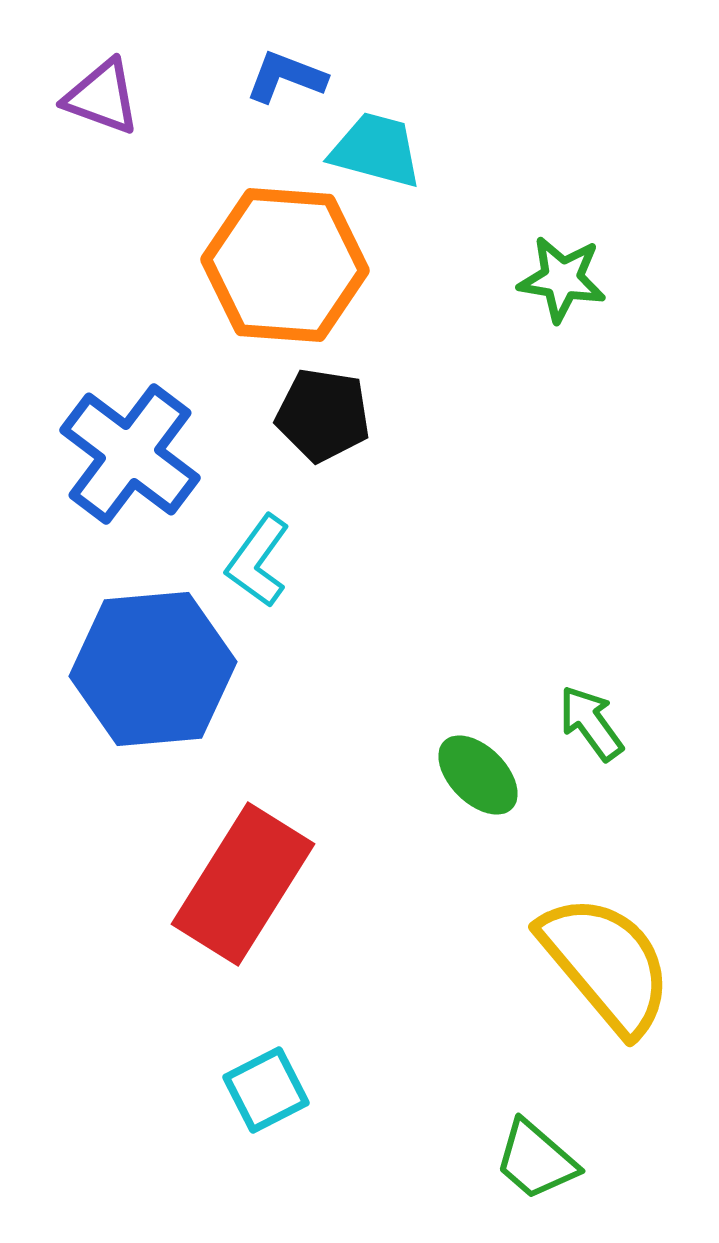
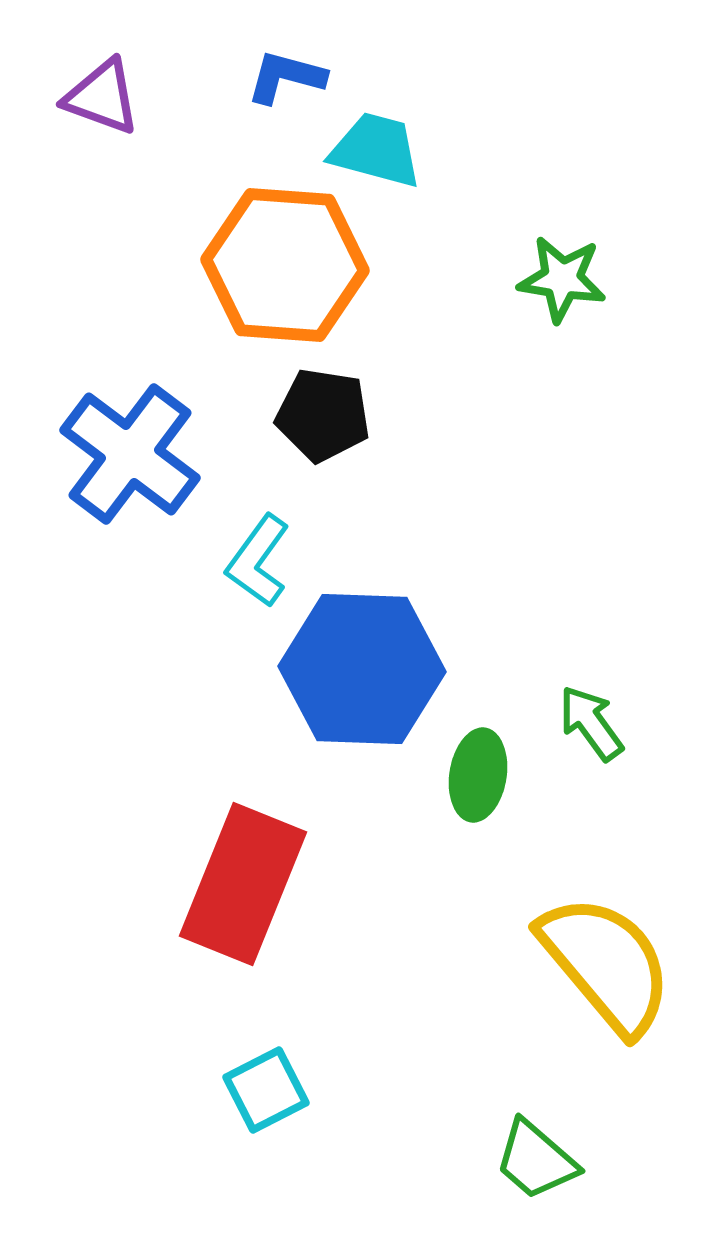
blue L-shape: rotated 6 degrees counterclockwise
blue hexagon: moved 209 px right; rotated 7 degrees clockwise
green ellipse: rotated 54 degrees clockwise
red rectangle: rotated 10 degrees counterclockwise
